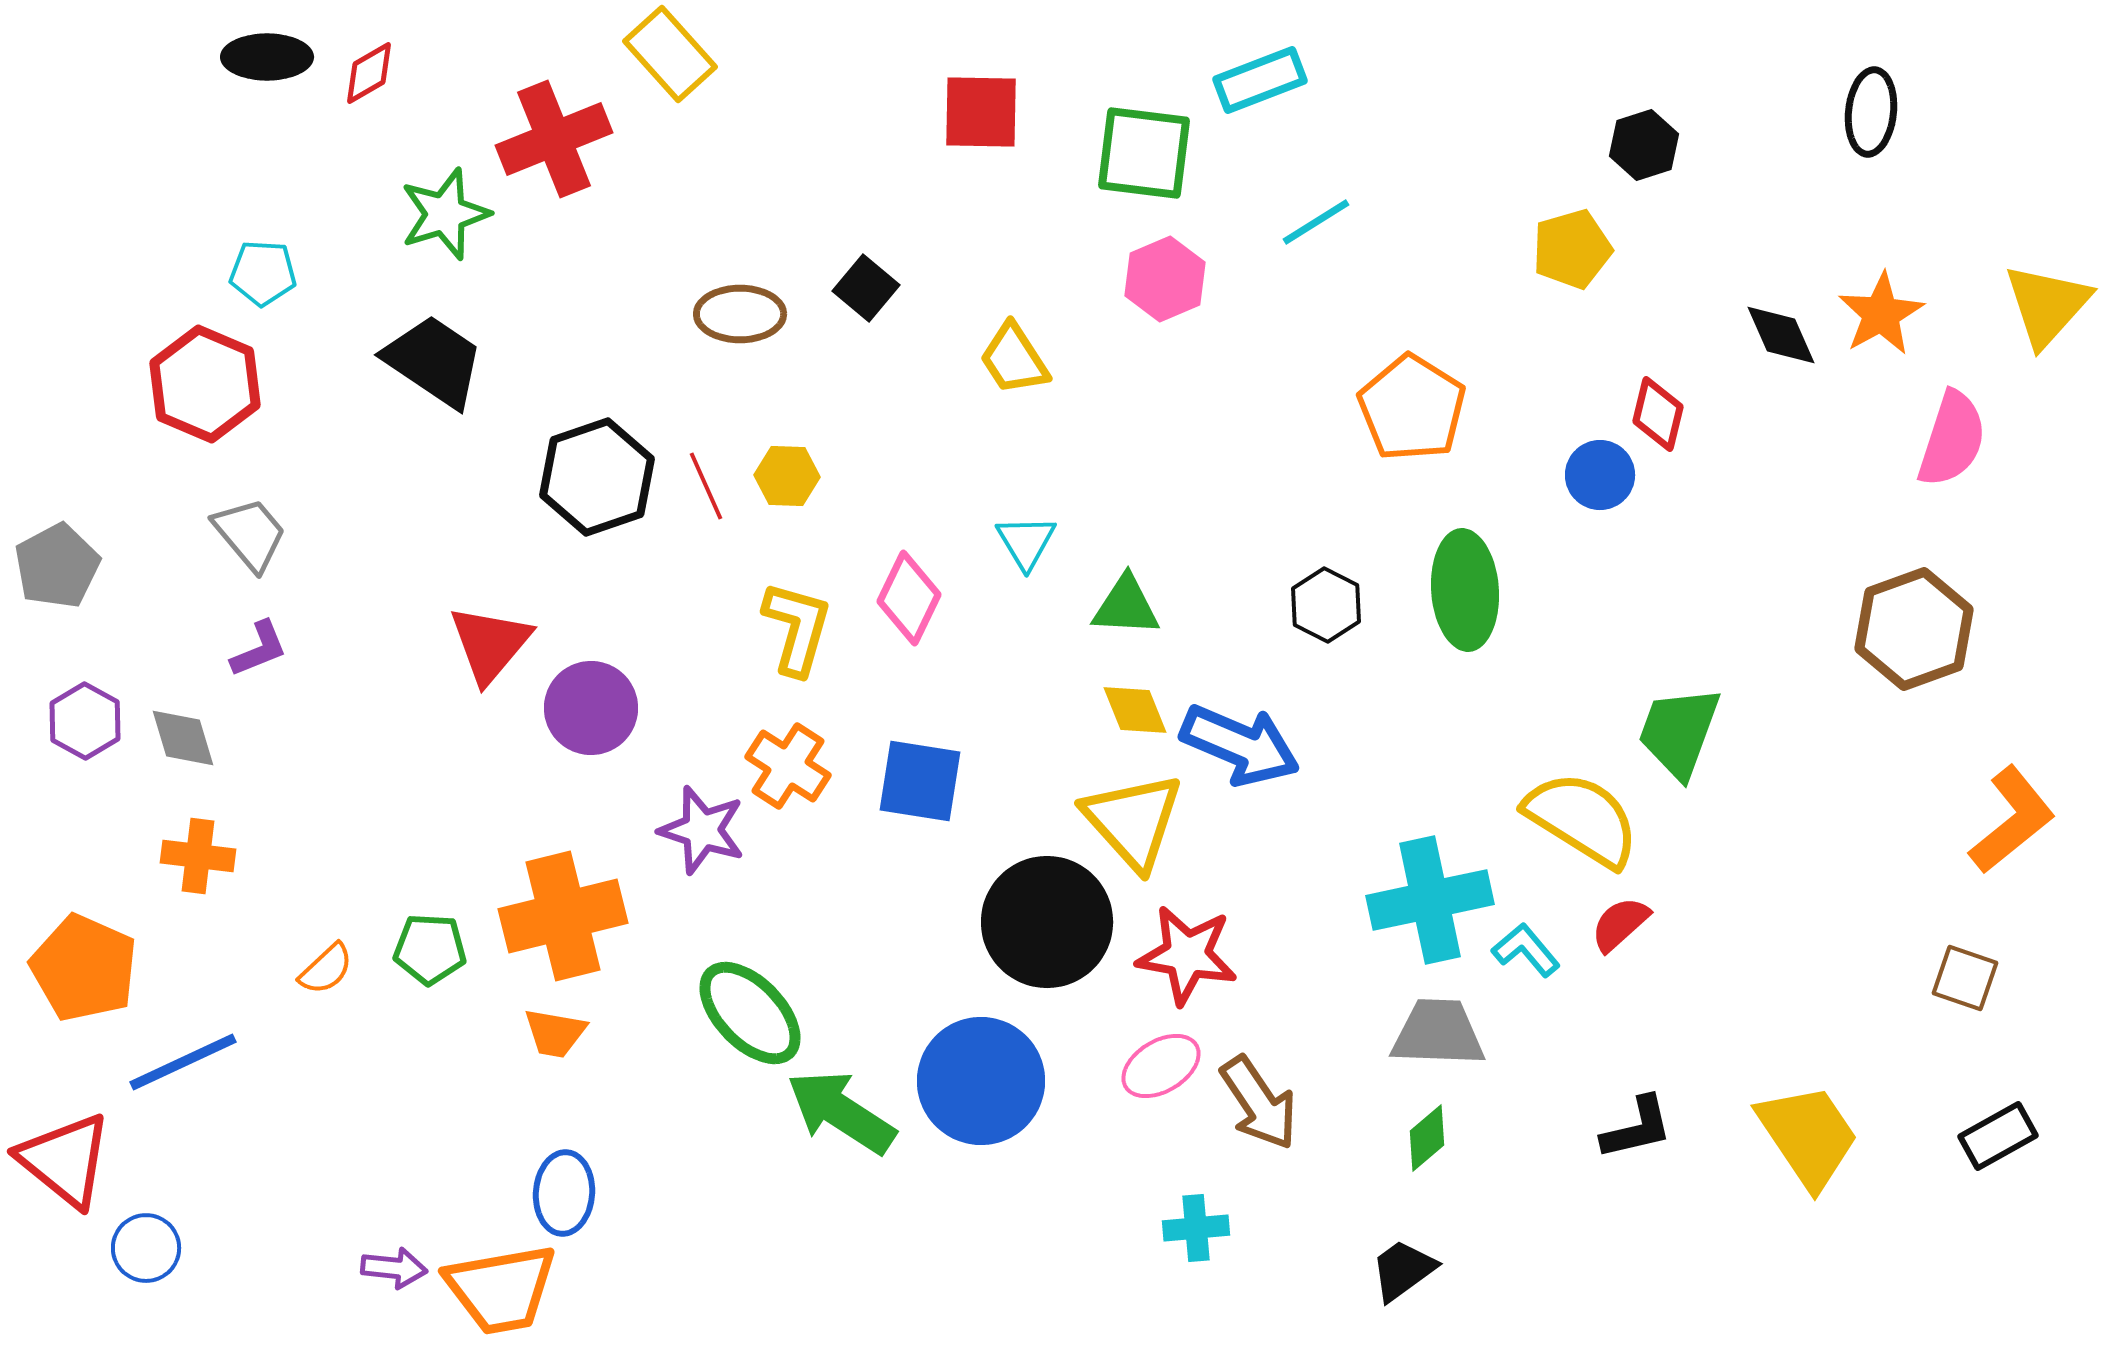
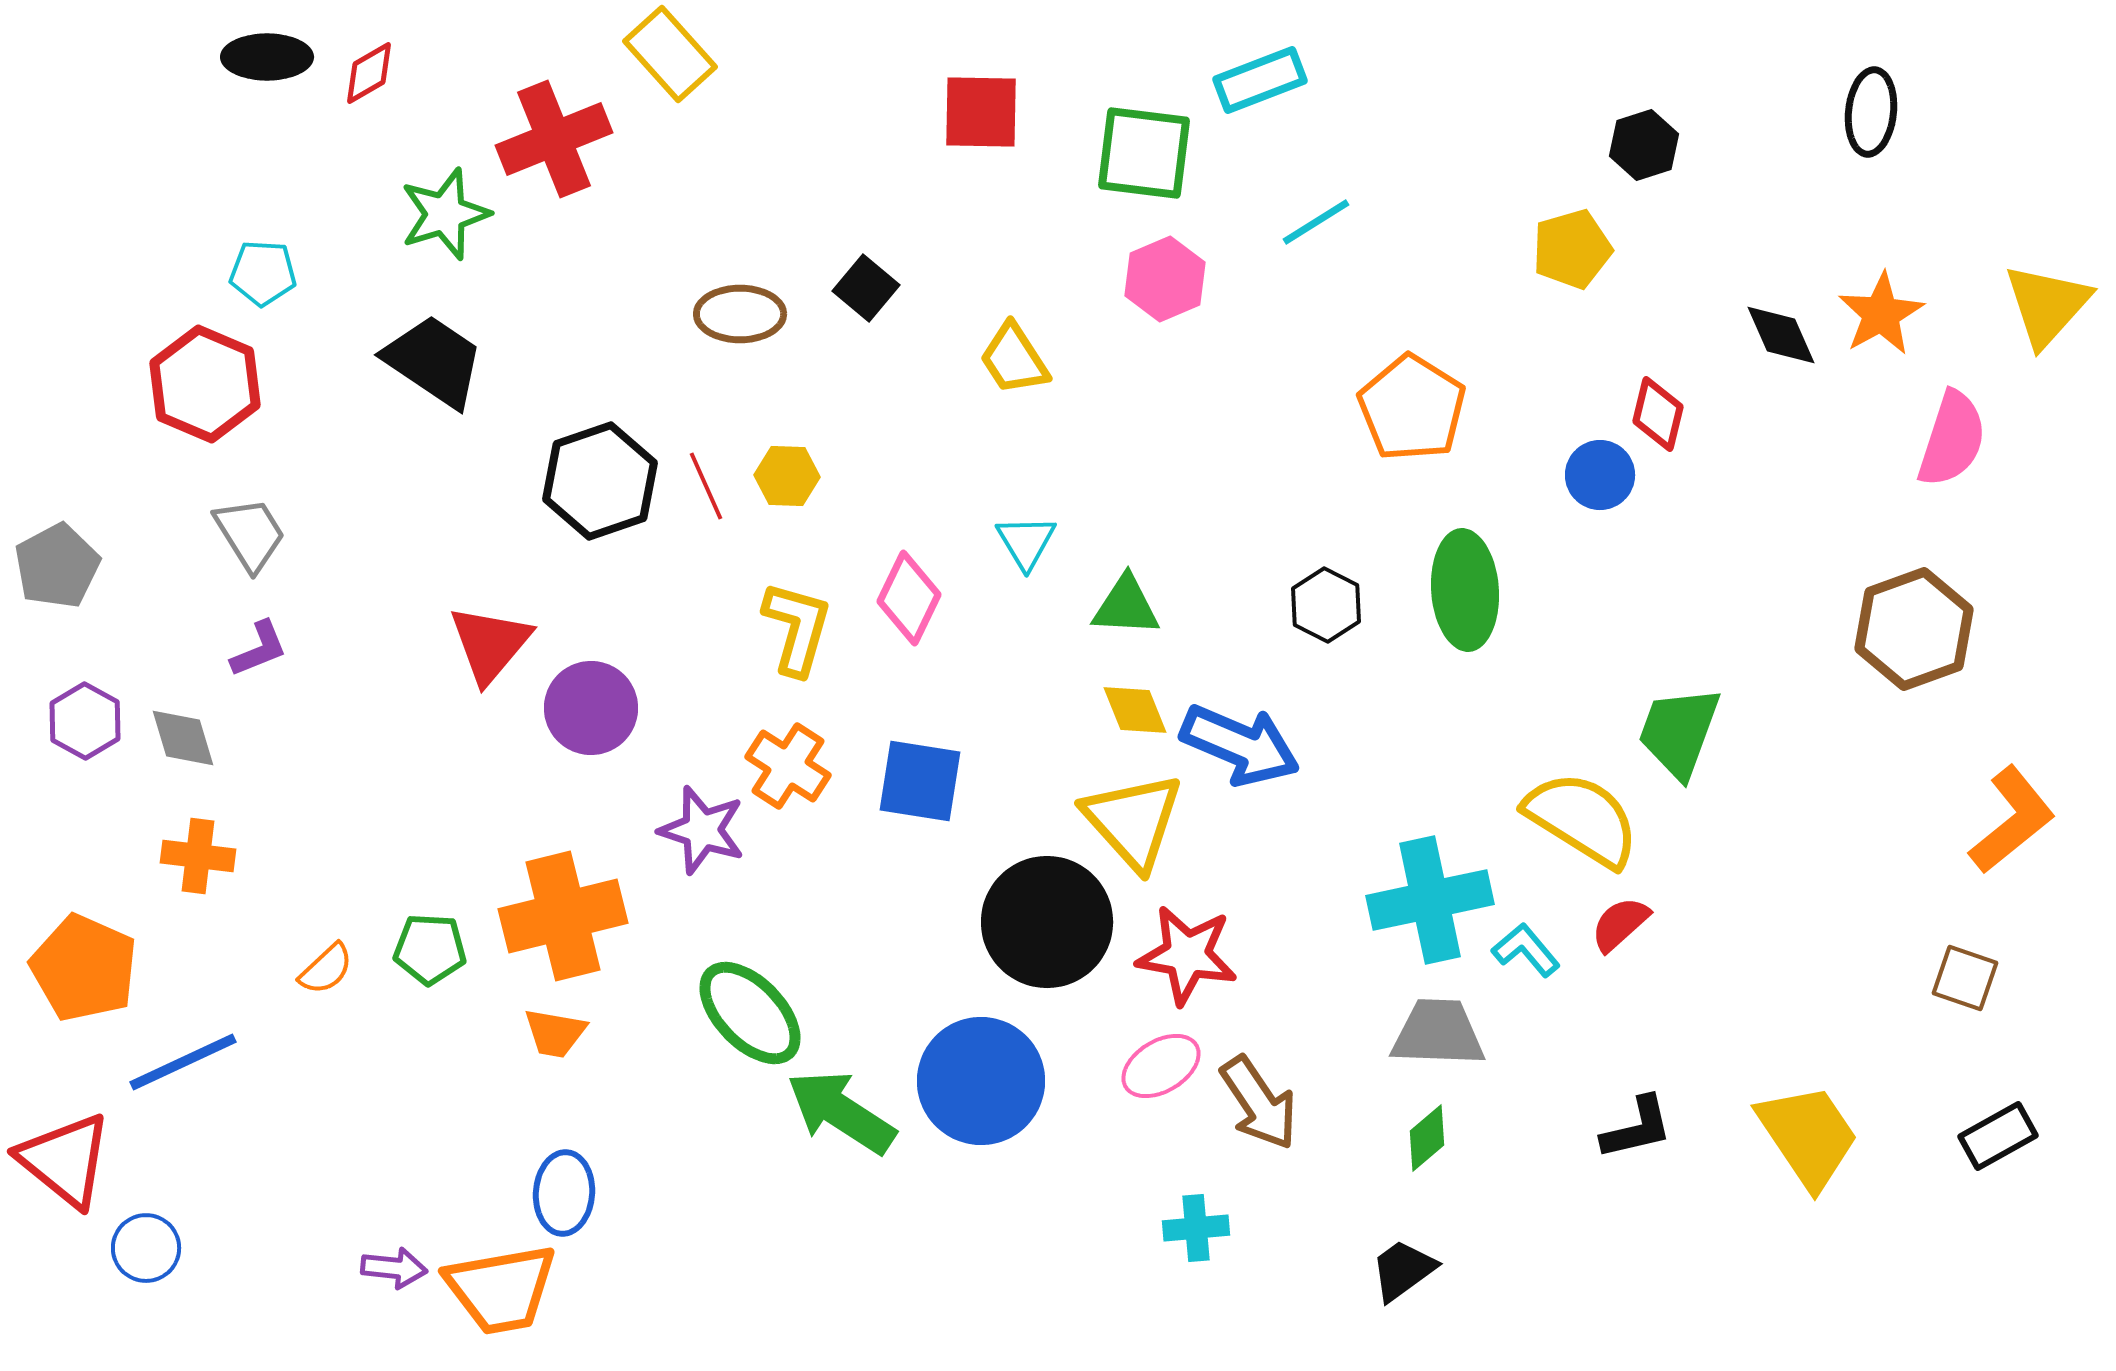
black hexagon at (597, 477): moved 3 px right, 4 px down
gray trapezoid at (250, 534): rotated 8 degrees clockwise
